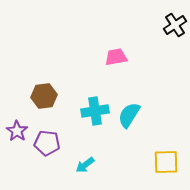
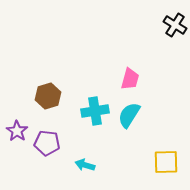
black cross: rotated 25 degrees counterclockwise
pink trapezoid: moved 14 px right, 22 px down; rotated 115 degrees clockwise
brown hexagon: moved 4 px right; rotated 10 degrees counterclockwise
cyan arrow: rotated 54 degrees clockwise
